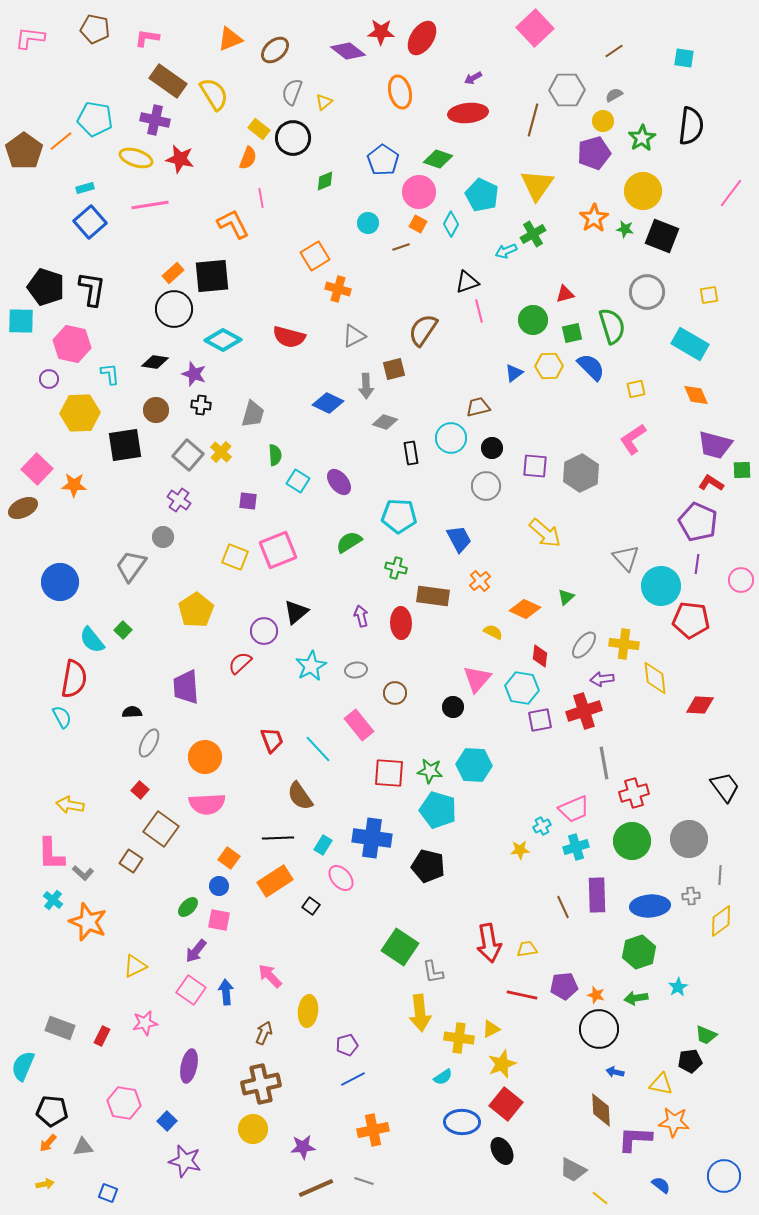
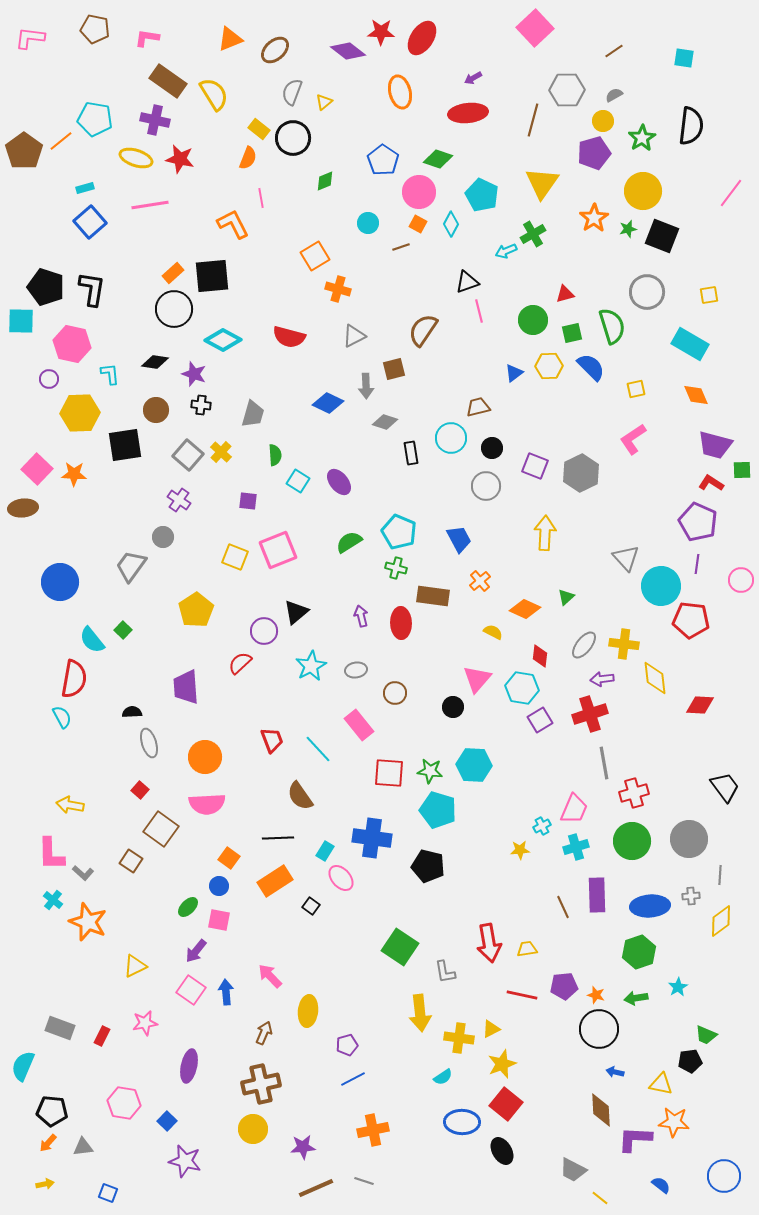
yellow triangle at (537, 185): moved 5 px right, 2 px up
green star at (625, 229): moved 3 px right; rotated 24 degrees counterclockwise
purple square at (535, 466): rotated 16 degrees clockwise
orange star at (74, 485): moved 11 px up
brown ellipse at (23, 508): rotated 20 degrees clockwise
cyan pentagon at (399, 516): moved 16 px down; rotated 20 degrees clockwise
yellow arrow at (545, 533): rotated 128 degrees counterclockwise
red cross at (584, 711): moved 6 px right, 3 px down
purple square at (540, 720): rotated 20 degrees counterclockwise
gray ellipse at (149, 743): rotated 44 degrees counterclockwise
pink trapezoid at (574, 809): rotated 44 degrees counterclockwise
cyan rectangle at (323, 845): moved 2 px right, 6 px down
gray L-shape at (433, 972): moved 12 px right
